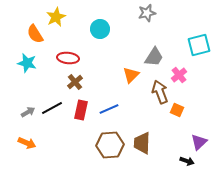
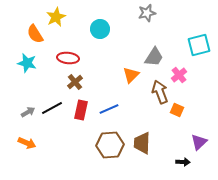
black arrow: moved 4 px left, 1 px down; rotated 16 degrees counterclockwise
